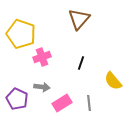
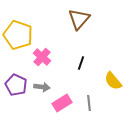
yellow pentagon: moved 3 px left, 1 px down
pink cross: rotated 30 degrees counterclockwise
purple pentagon: moved 1 px left, 14 px up
